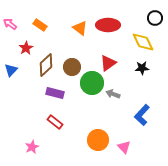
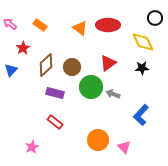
red star: moved 3 px left
green circle: moved 1 px left, 4 px down
blue L-shape: moved 1 px left
